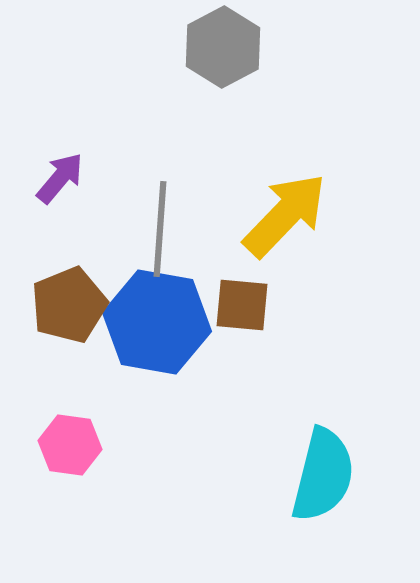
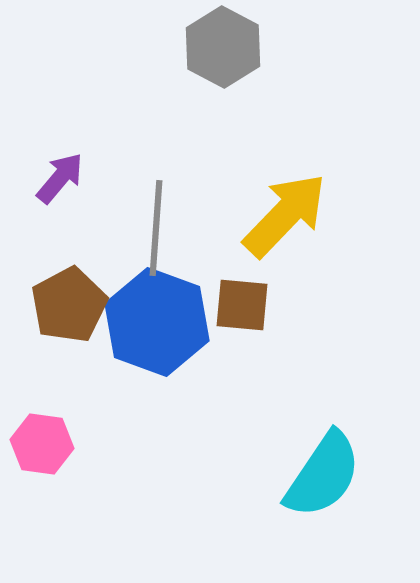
gray hexagon: rotated 4 degrees counterclockwise
gray line: moved 4 px left, 1 px up
brown pentagon: rotated 6 degrees counterclockwise
blue hexagon: rotated 10 degrees clockwise
pink hexagon: moved 28 px left, 1 px up
cyan semicircle: rotated 20 degrees clockwise
